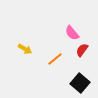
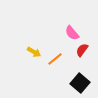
yellow arrow: moved 9 px right, 3 px down
